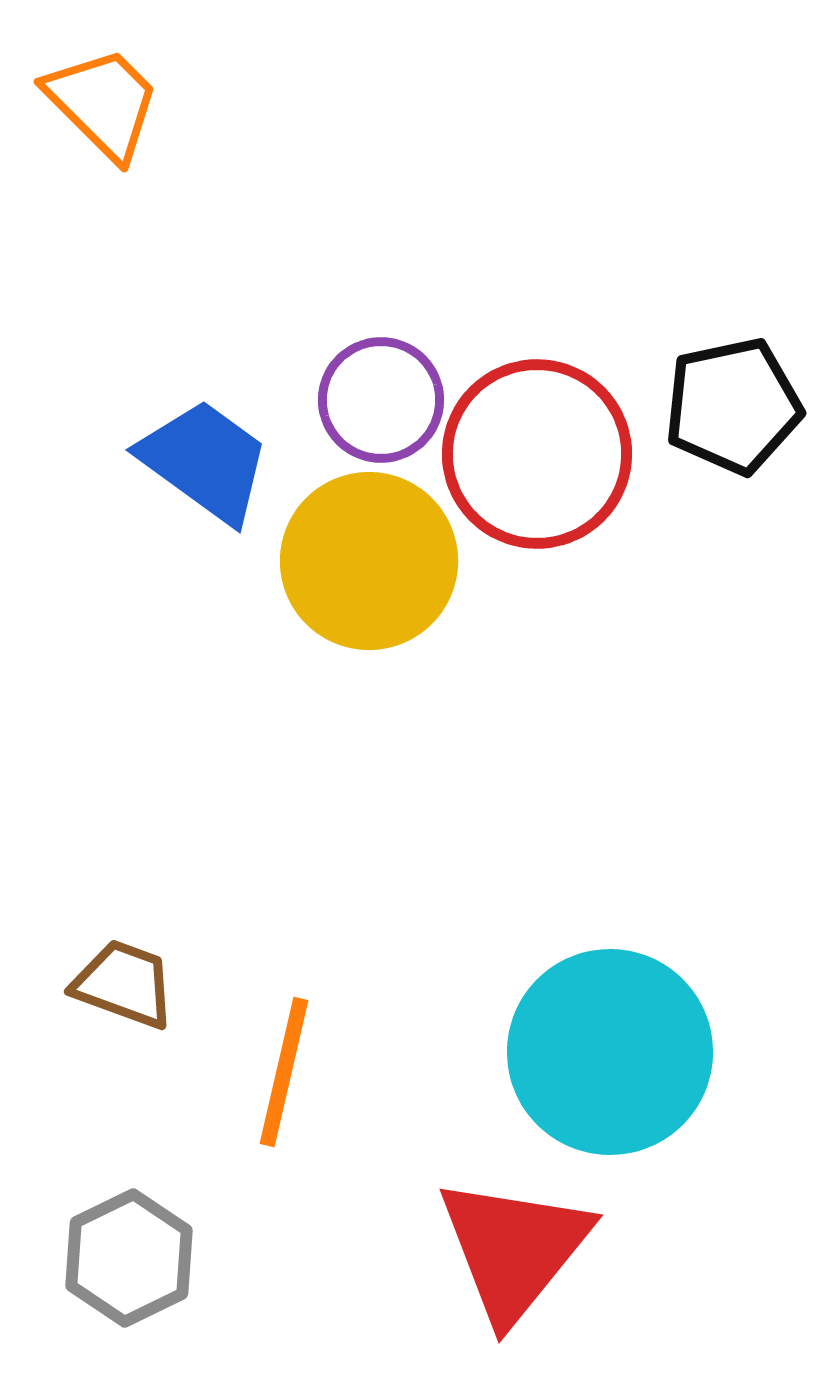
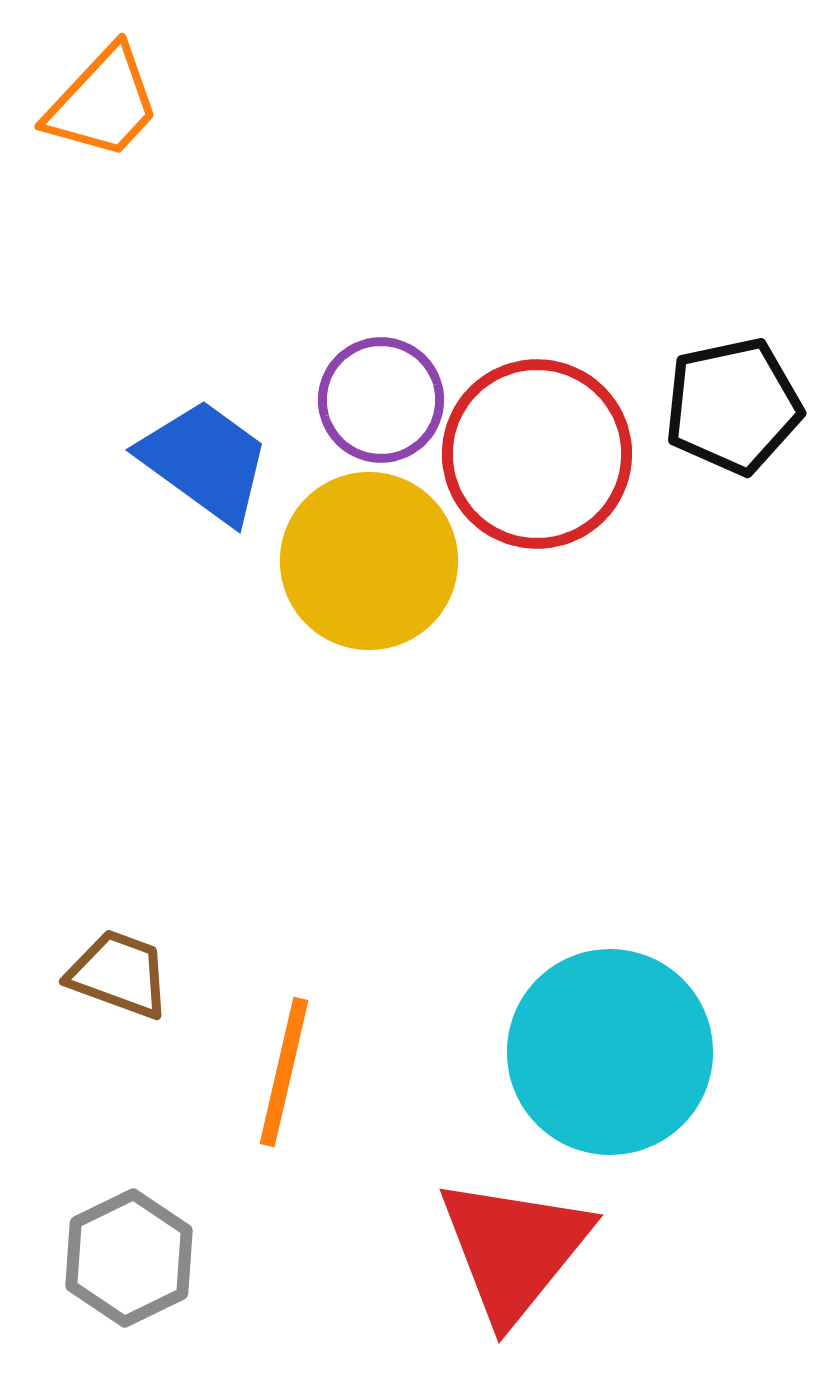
orange trapezoid: rotated 88 degrees clockwise
brown trapezoid: moved 5 px left, 10 px up
